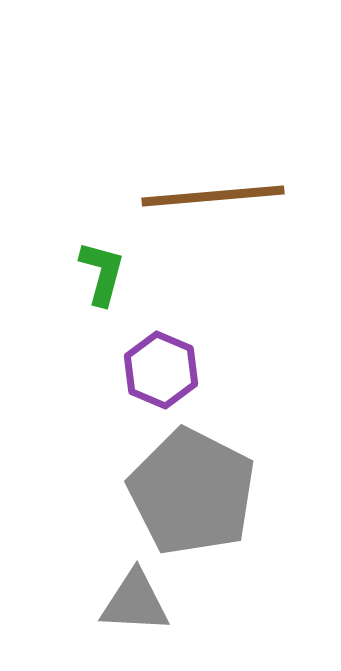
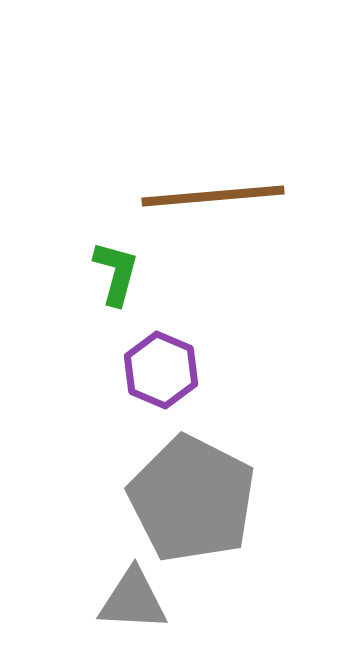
green L-shape: moved 14 px right
gray pentagon: moved 7 px down
gray triangle: moved 2 px left, 2 px up
